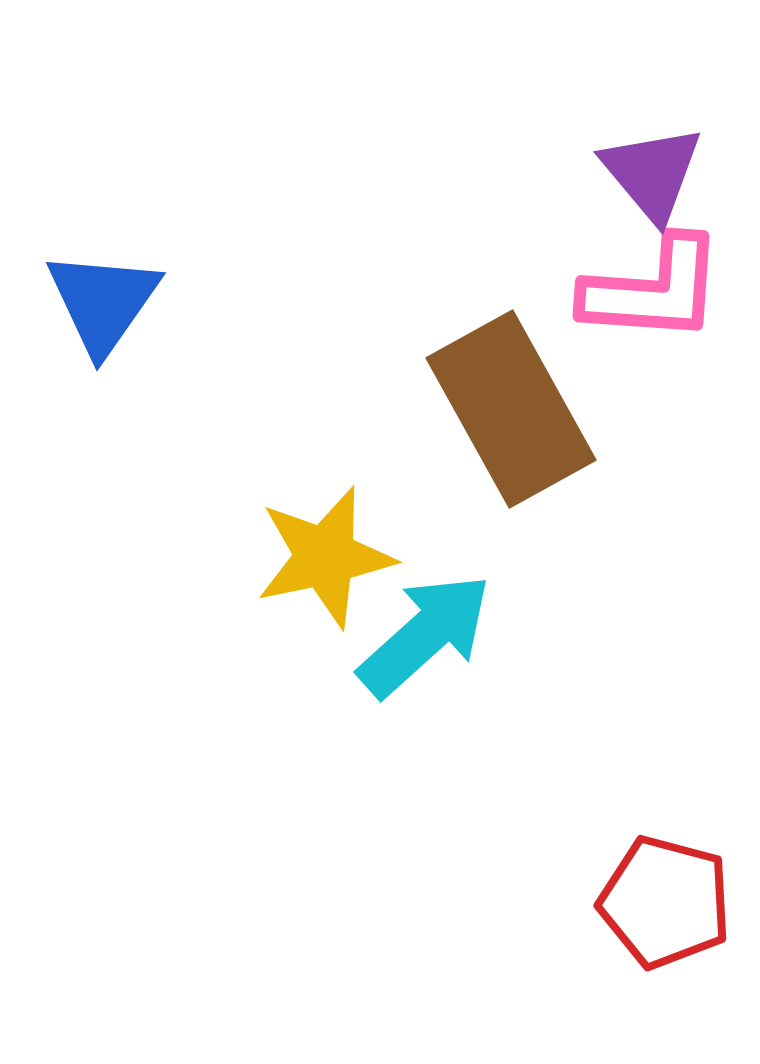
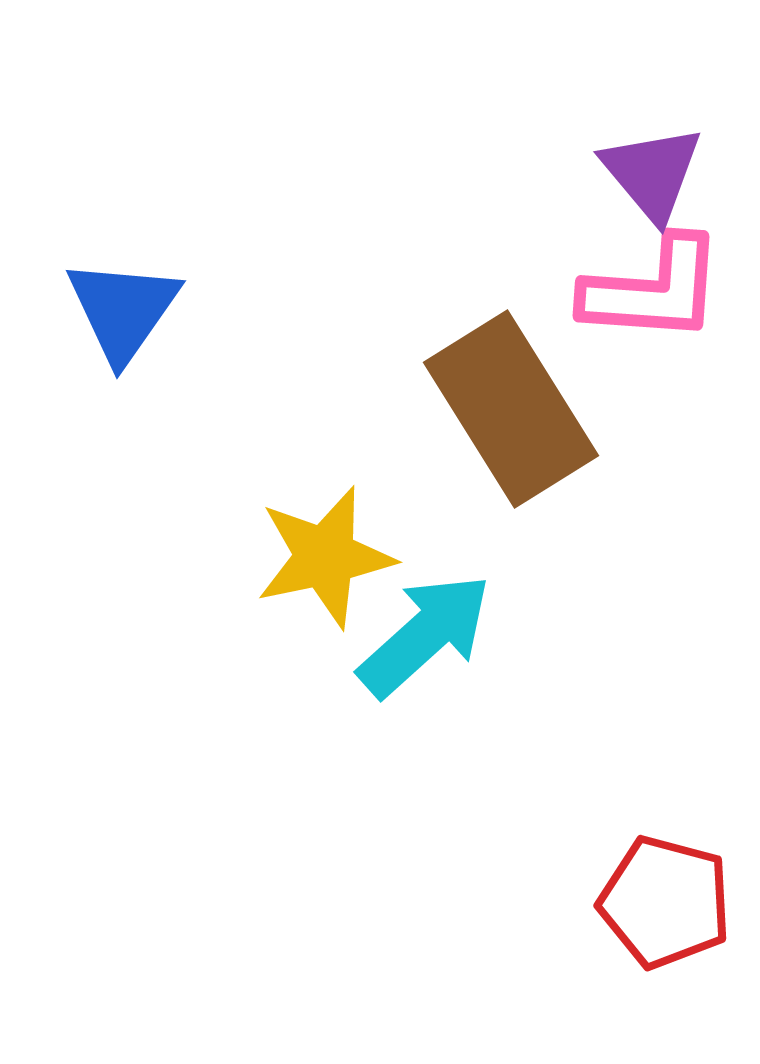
blue triangle: moved 20 px right, 8 px down
brown rectangle: rotated 3 degrees counterclockwise
